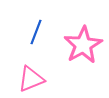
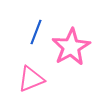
pink star: moved 12 px left, 2 px down
